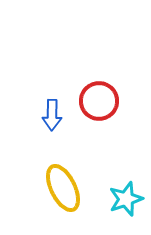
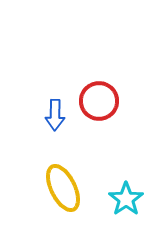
blue arrow: moved 3 px right
cyan star: rotated 16 degrees counterclockwise
